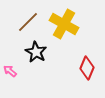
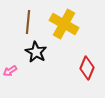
brown line: rotated 40 degrees counterclockwise
pink arrow: rotated 72 degrees counterclockwise
